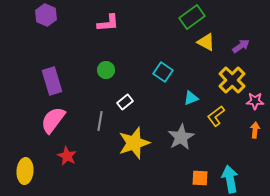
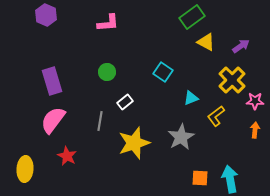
green circle: moved 1 px right, 2 px down
yellow ellipse: moved 2 px up
